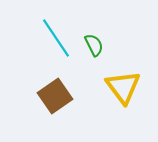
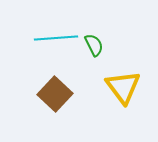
cyan line: rotated 60 degrees counterclockwise
brown square: moved 2 px up; rotated 12 degrees counterclockwise
